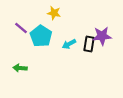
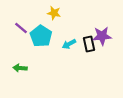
black rectangle: rotated 21 degrees counterclockwise
